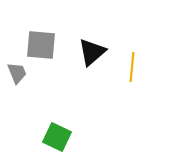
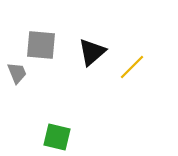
yellow line: rotated 40 degrees clockwise
green square: rotated 12 degrees counterclockwise
